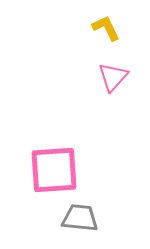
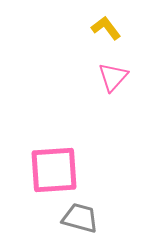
yellow L-shape: rotated 12 degrees counterclockwise
gray trapezoid: rotated 9 degrees clockwise
